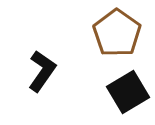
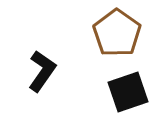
black square: rotated 12 degrees clockwise
